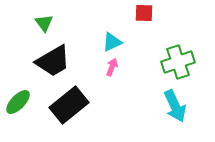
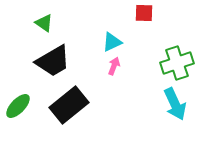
green triangle: rotated 18 degrees counterclockwise
green cross: moved 1 px left, 1 px down
pink arrow: moved 2 px right, 1 px up
green ellipse: moved 4 px down
cyan arrow: moved 2 px up
